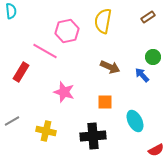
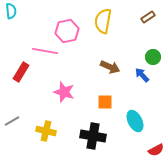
pink line: rotated 20 degrees counterclockwise
black cross: rotated 15 degrees clockwise
